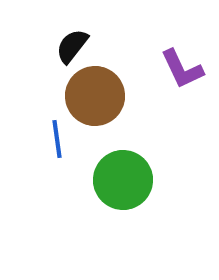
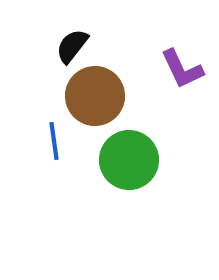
blue line: moved 3 px left, 2 px down
green circle: moved 6 px right, 20 px up
